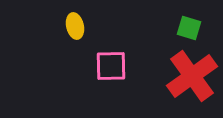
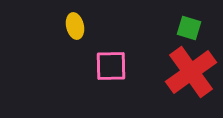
red cross: moved 1 px left, 4 px up
